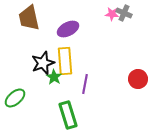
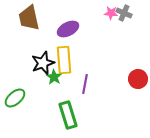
pink star: moved 1 px left, 1 px up
yellow rectangle: moved 1 px left, 1 px up
